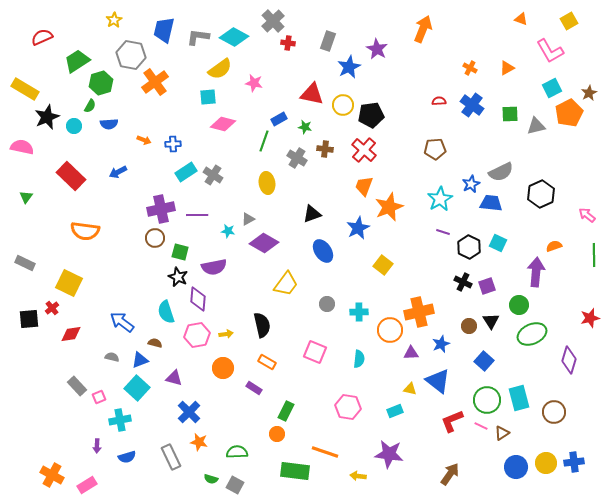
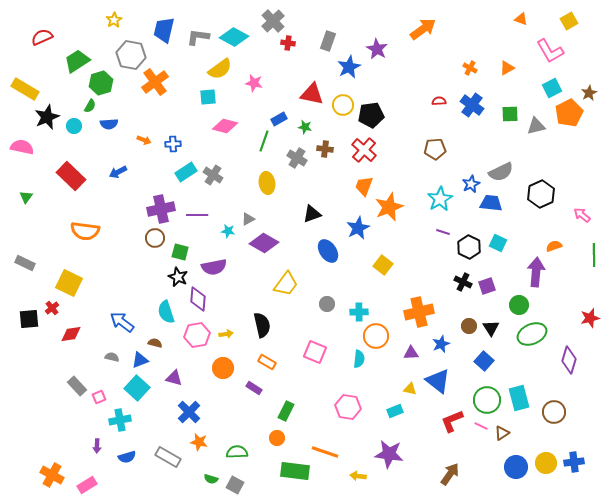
orange arrow at (423, 29): rotated 32 degrees clockwise
pink diamond at (223, 124): moved 2 px right, 2 px down
pink arrow at (587, 215): moved 5 px left
blue ellipse at (323, 251): moved 5 px right
black triangle at (491, 321): moved 7 px down
orange circle at (390, 330): moved 14 px left, 6 px down
orange circle at (277, 434): moved 4 px down
gray rectangle at (171, 457): moved 3 px left; rotated 35 degrees counterclockwise
